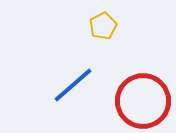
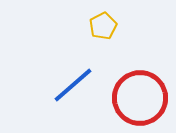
red circle: moved 3 px left, 3 px up
